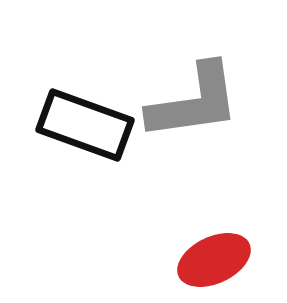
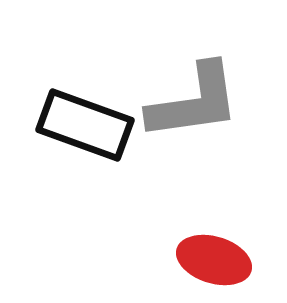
red ellipse: rotated 42 degrees clockwise
